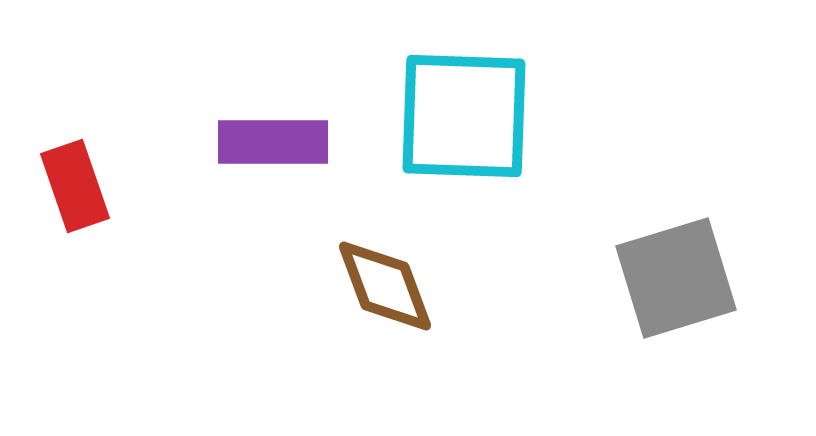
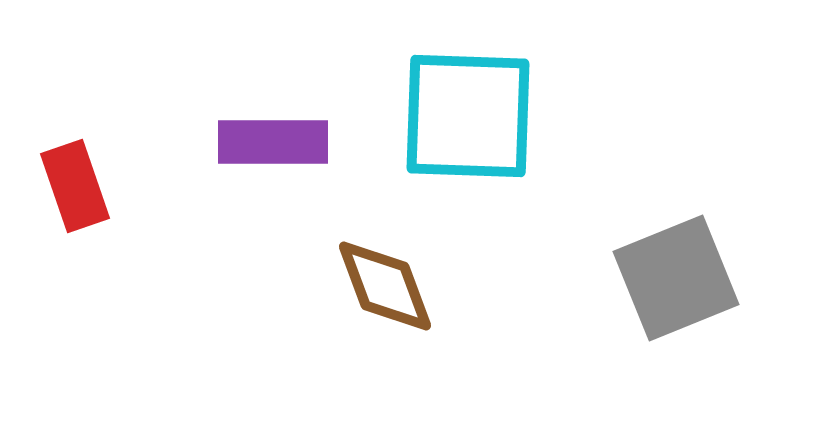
cyan square: moved 4 px right
gray square: rotated 5 degrees counterclockwise
